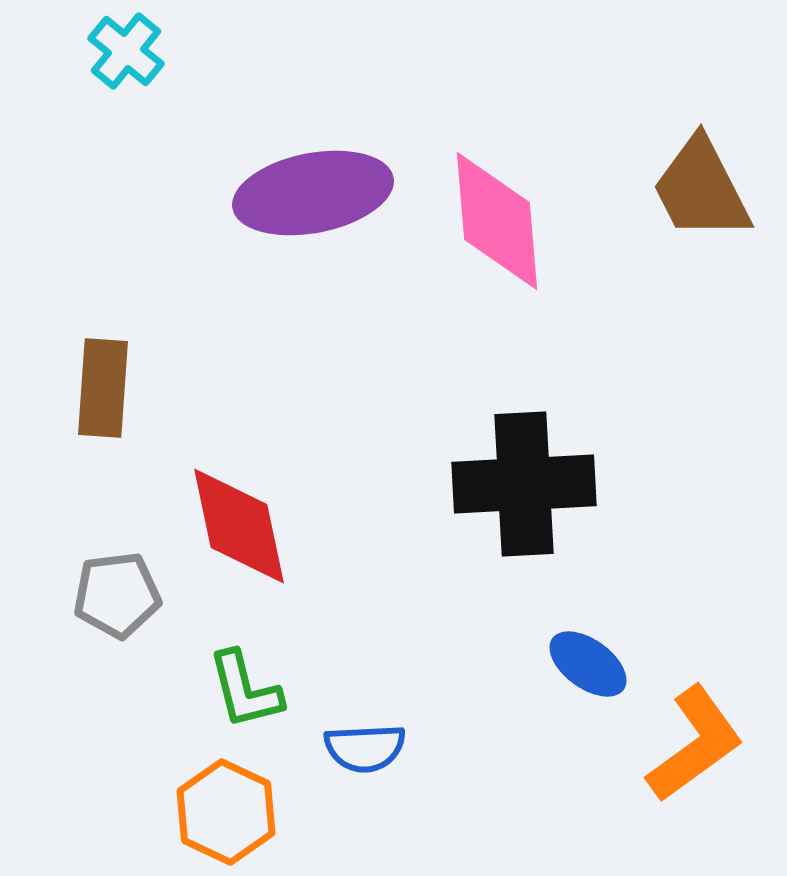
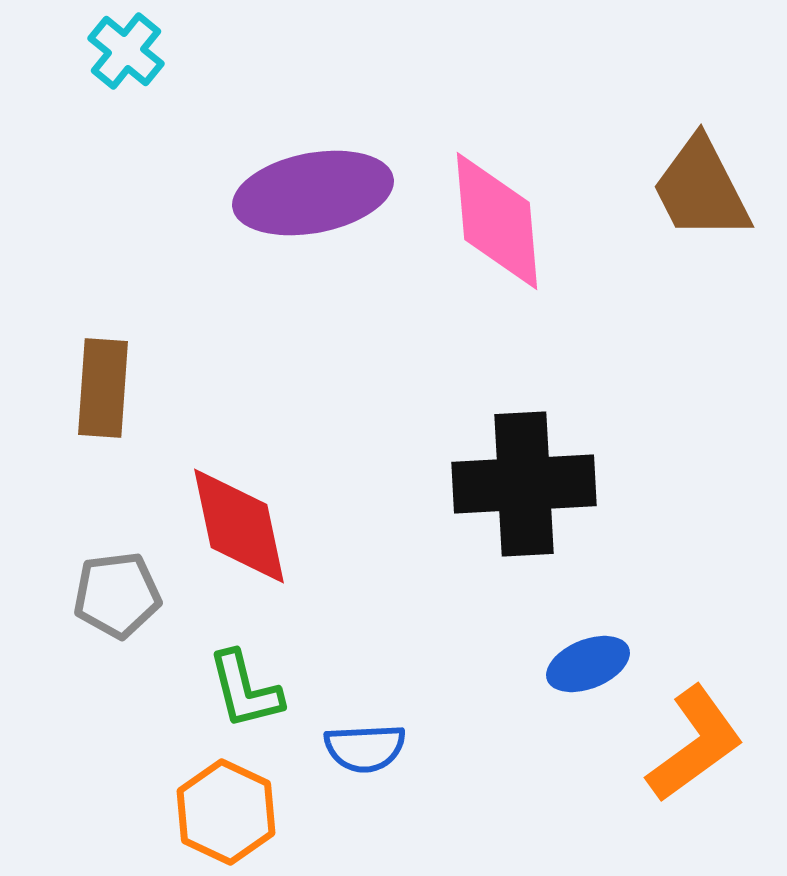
blue ellipse: rotated 58 degrees counterclockwise
